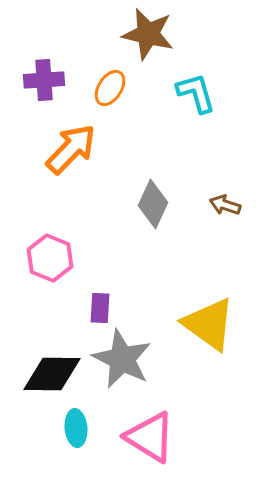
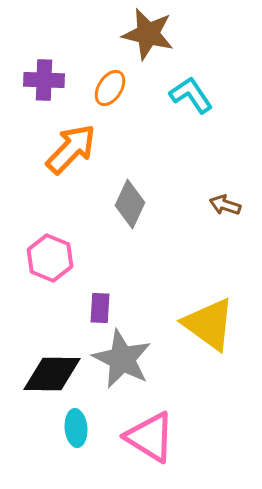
purple cross: rotated 6 degrees clockwise
cyan L-shape: moved 5 px left, 2 px down; rotated 18 degrees counterclockwise
gray diamond: moved 23 px left
